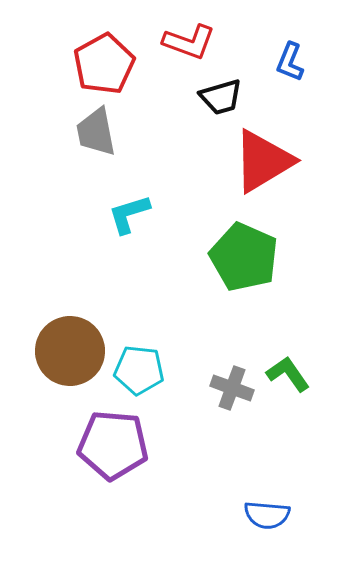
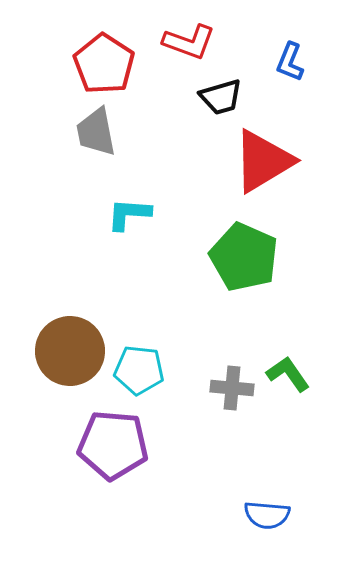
red pentagon: rotated 10 degrees counterclockwise
cyan L-shape: rotated 21 degrees clockwise
gray cross: rotated 15 degrees counterclockwise
